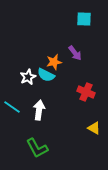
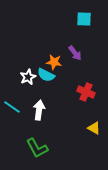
orange star: rotated 21 degrees clockwise
